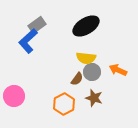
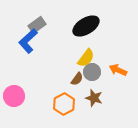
yellow semicircle: rotated 60 degrees counterclockwise
